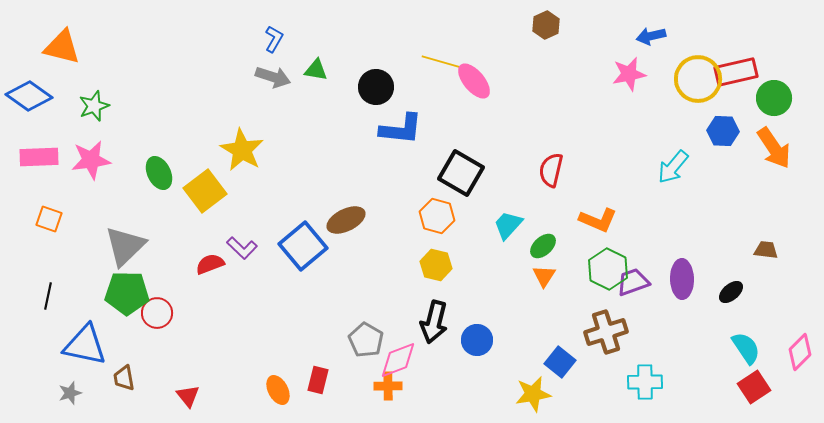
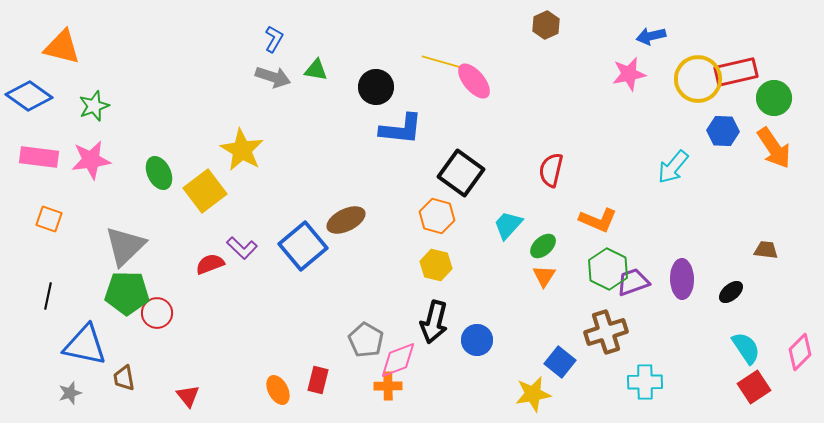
pink rectangle at (39, 157): rotated 9 degrees clockwise
black square at (461, 173): rotated 6 degrees clockwise
